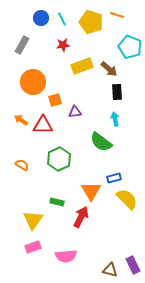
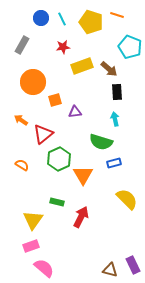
red star: moved 2 px down
red triangle: moved 9 px down; rotated 40 degrees counterclockwise
green semicircle: rotated 20 degrees counterclockwise
blue rectangle: moved 15 px up
orange triangle: moved 8 px left, 16 px up
pink rectangle: moved 2 px left, 1 px up
pink semicircle: moved 22 px left, 12 px down; rotated 135 degrees counterclockwise
